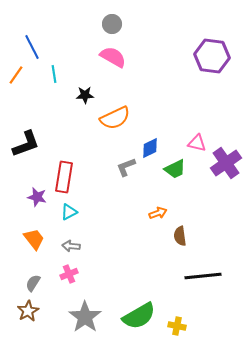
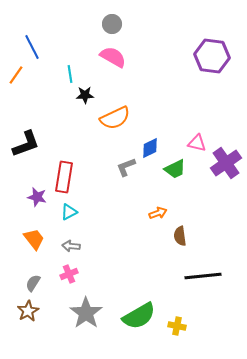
cyan line: moved 16 px right
gray star: moved 1 px right, 4 px up
